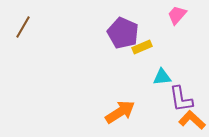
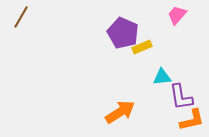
brown line: moved 2 px left, 10 px up
purple L-shape: moved 2 px up
orange L-shape: rotated 124 degrees clockwise
